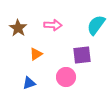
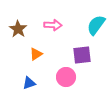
brown star: moved 1 px down
